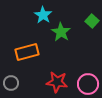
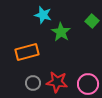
cyan star: rotated 18 degrees counterclockwise
gray circle: moved 22 px right
